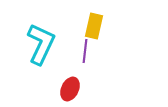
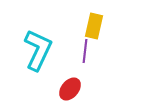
cyan L-shape: moved 3 px left, 6 px down
red ellipse: rotated 15 degrees clockwise
